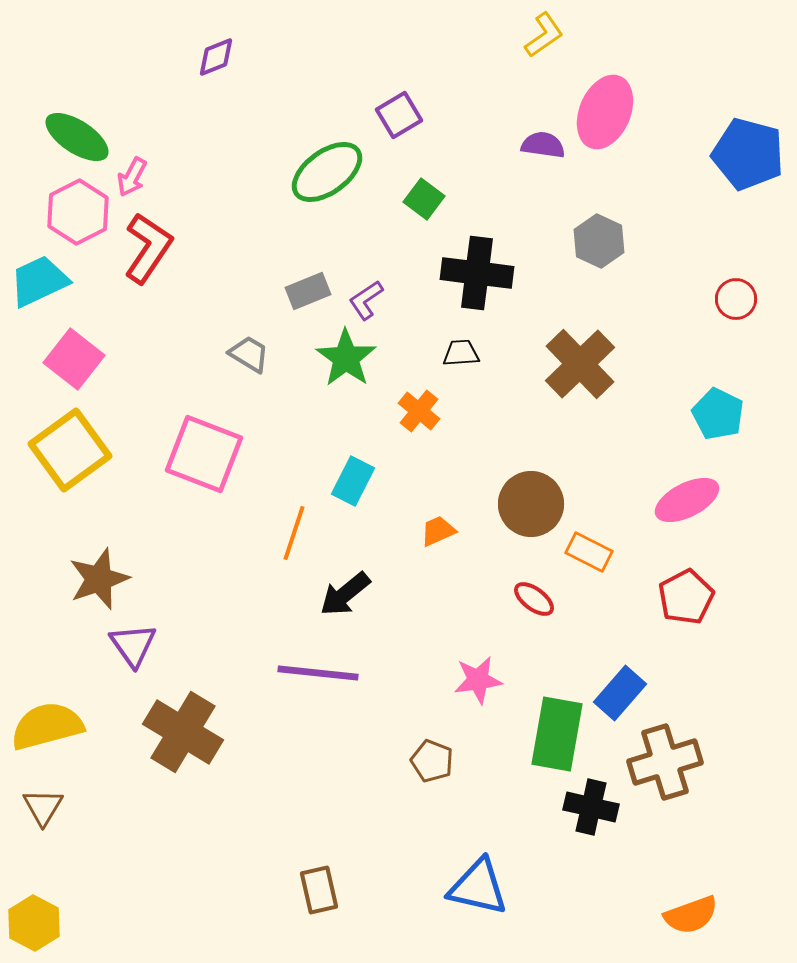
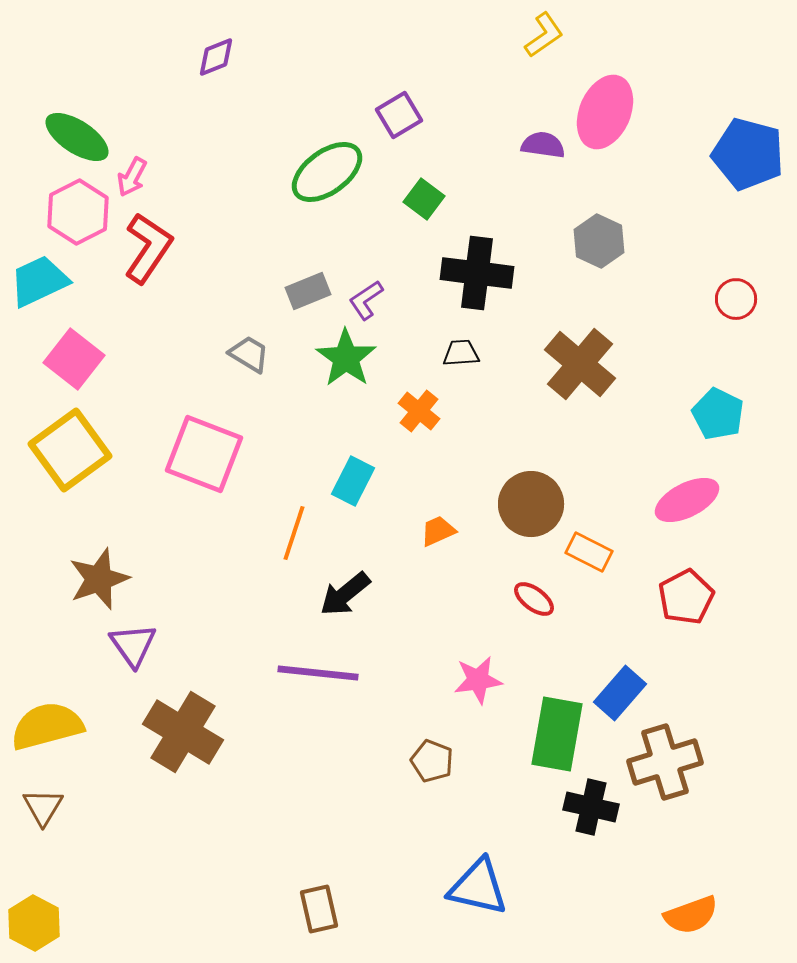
brown cross at (580, 364): rotated 6 degrees counterclockwise
brown rectangle at (319, 890): moved 19 px down
